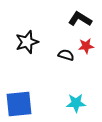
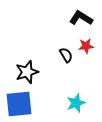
black L-shape: moved 1 px right, 1 px up
black star: moved 30 px down
black semicircle: rotated 42 degrees clockwise
cyan star: rotated 18 degrees counterclockwise
